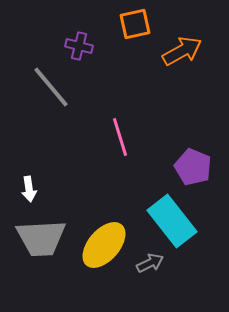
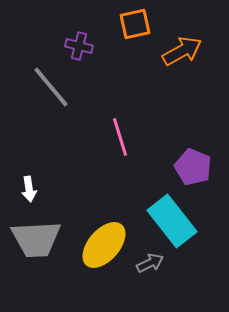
gray trapezoid: moved 5 px left, 1 px down
